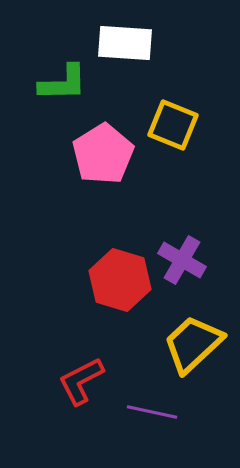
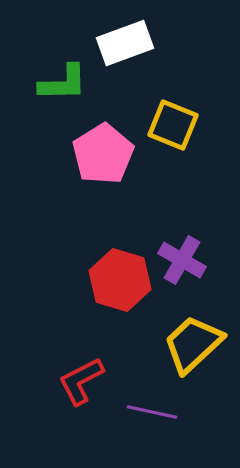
white rectangle: rotated 24 degrees counterclockwise
